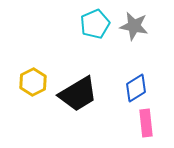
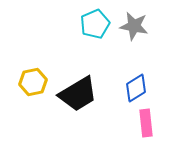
yellow hexagon: rotated 16 degrees clockwise
